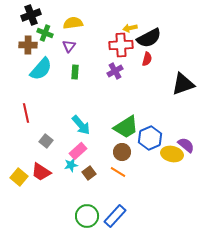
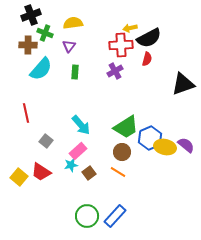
yellow ellipse: moved 7 px left, 7 px up
